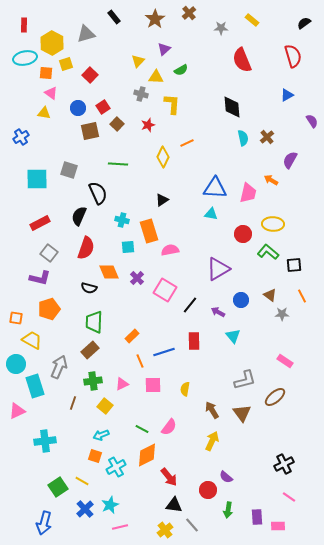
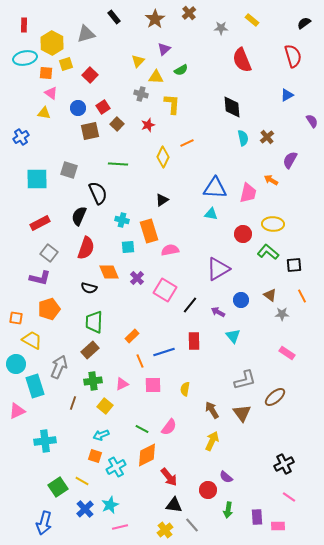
pink rectangle at (285, 361): moved 2 px right, 8 px up
